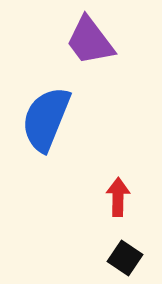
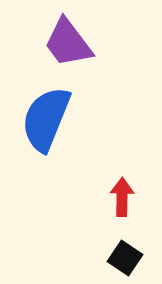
purple trapezoid: moved 22 px left, 2 px down
red arrow: moved 4 px right
